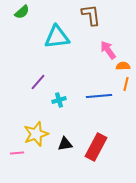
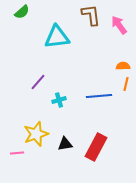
pink arrow: moved 11 px right, 25 px up
